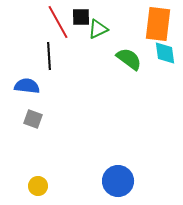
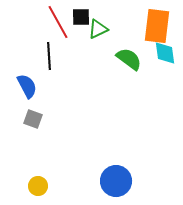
orange rectangle: moved 1 px left, 2 px down
blue semicircle: rotated 55 degrees clockwise
blue circle: moved 2 px left
